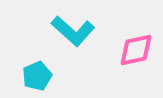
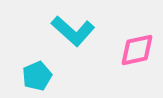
pink diamond: moved 1 px right
